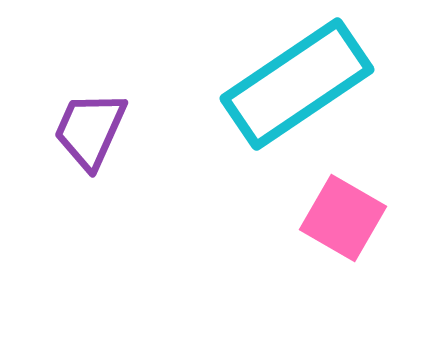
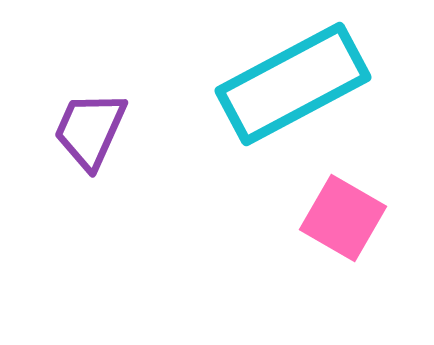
cyan rectangle: moved 4 px left; rotated 6 degrees clockwise
